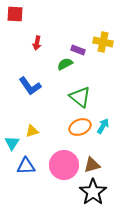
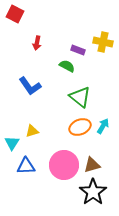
red square: rotated 24 degrees clockwise
green semicircle: moved 2 px right, 2 px down; rotated 56 degrees clockwise
